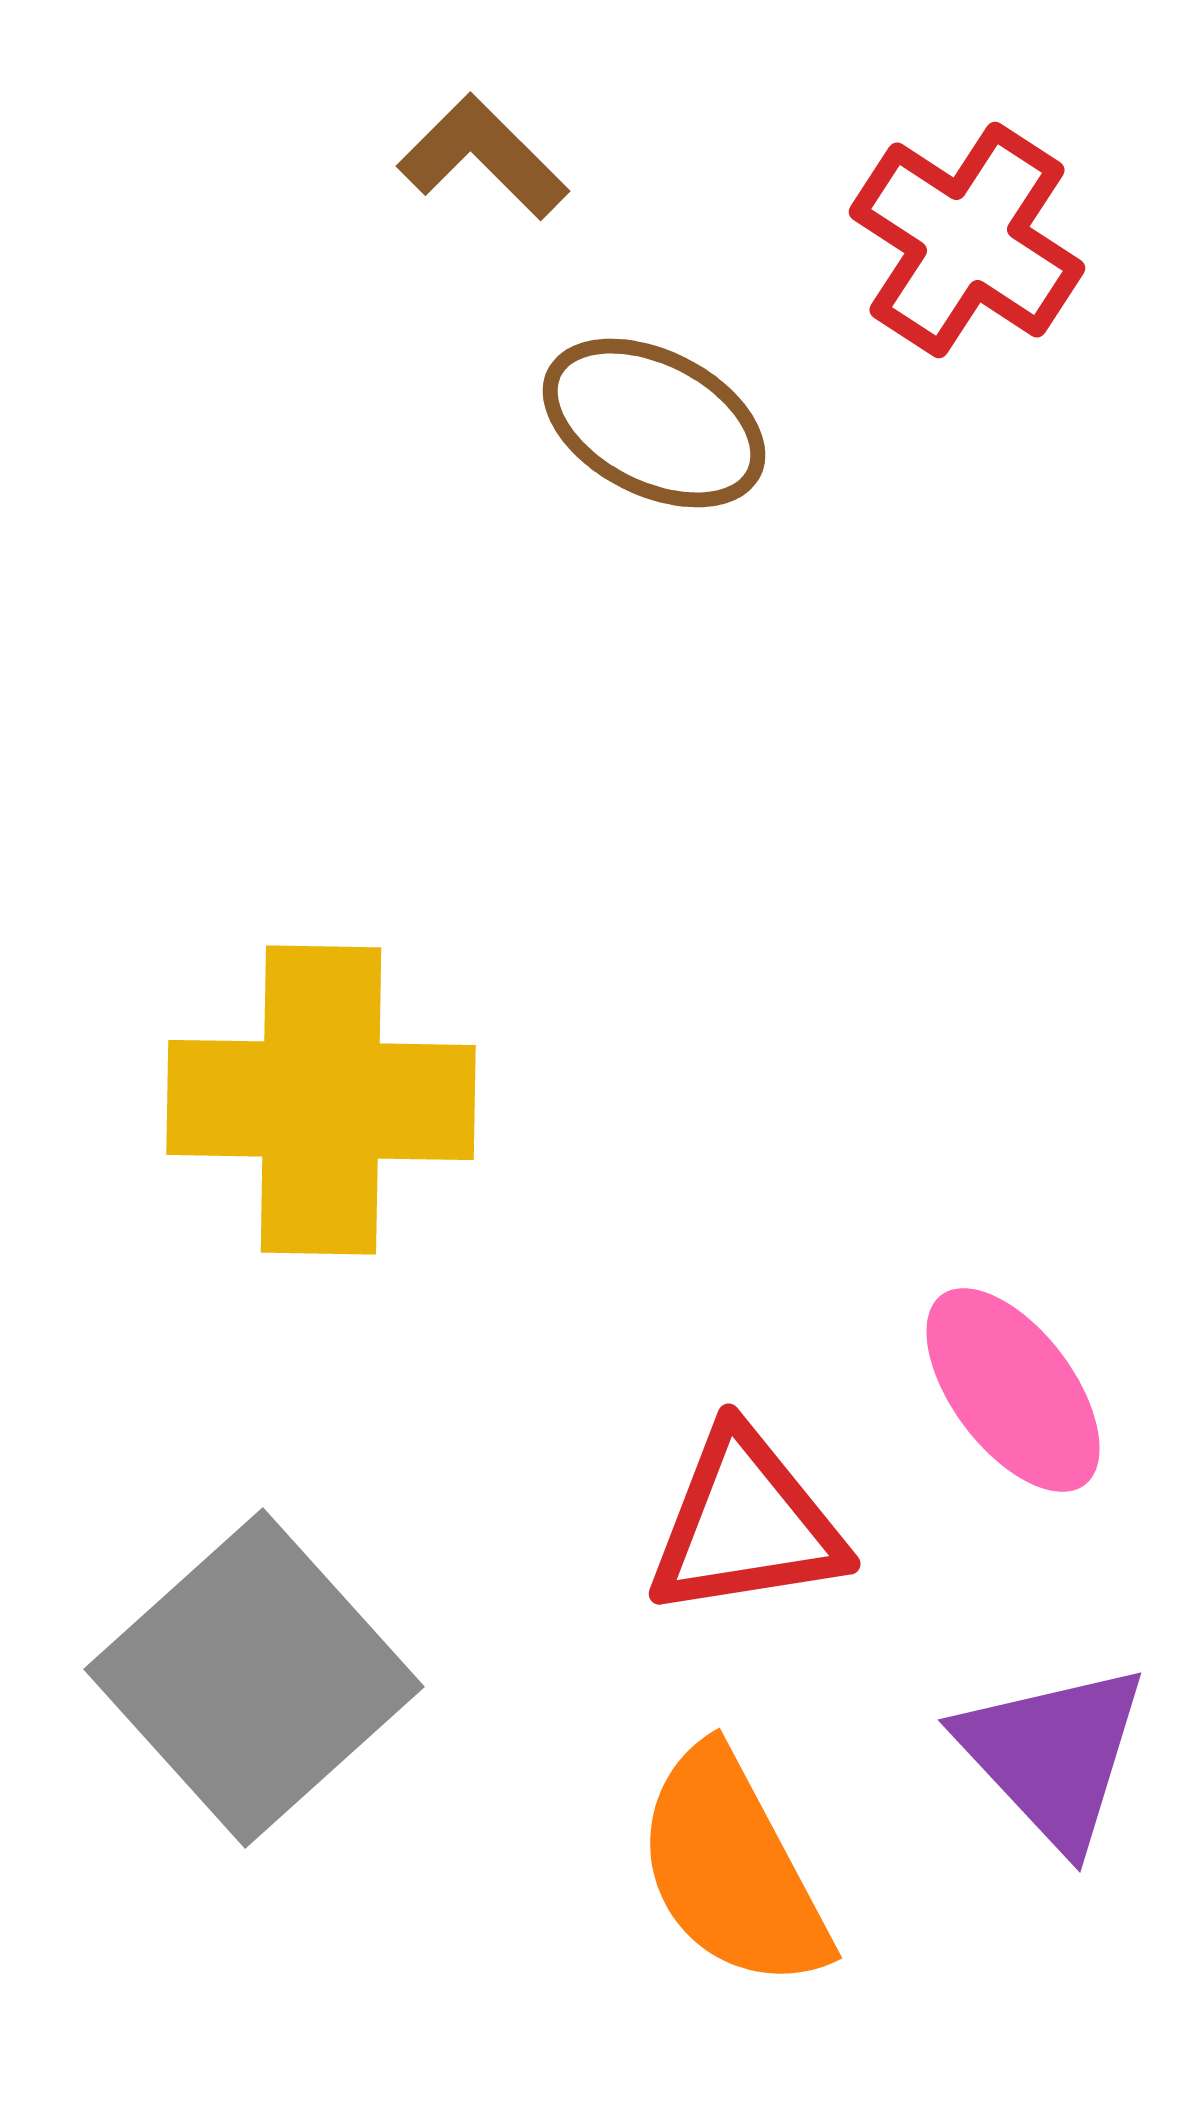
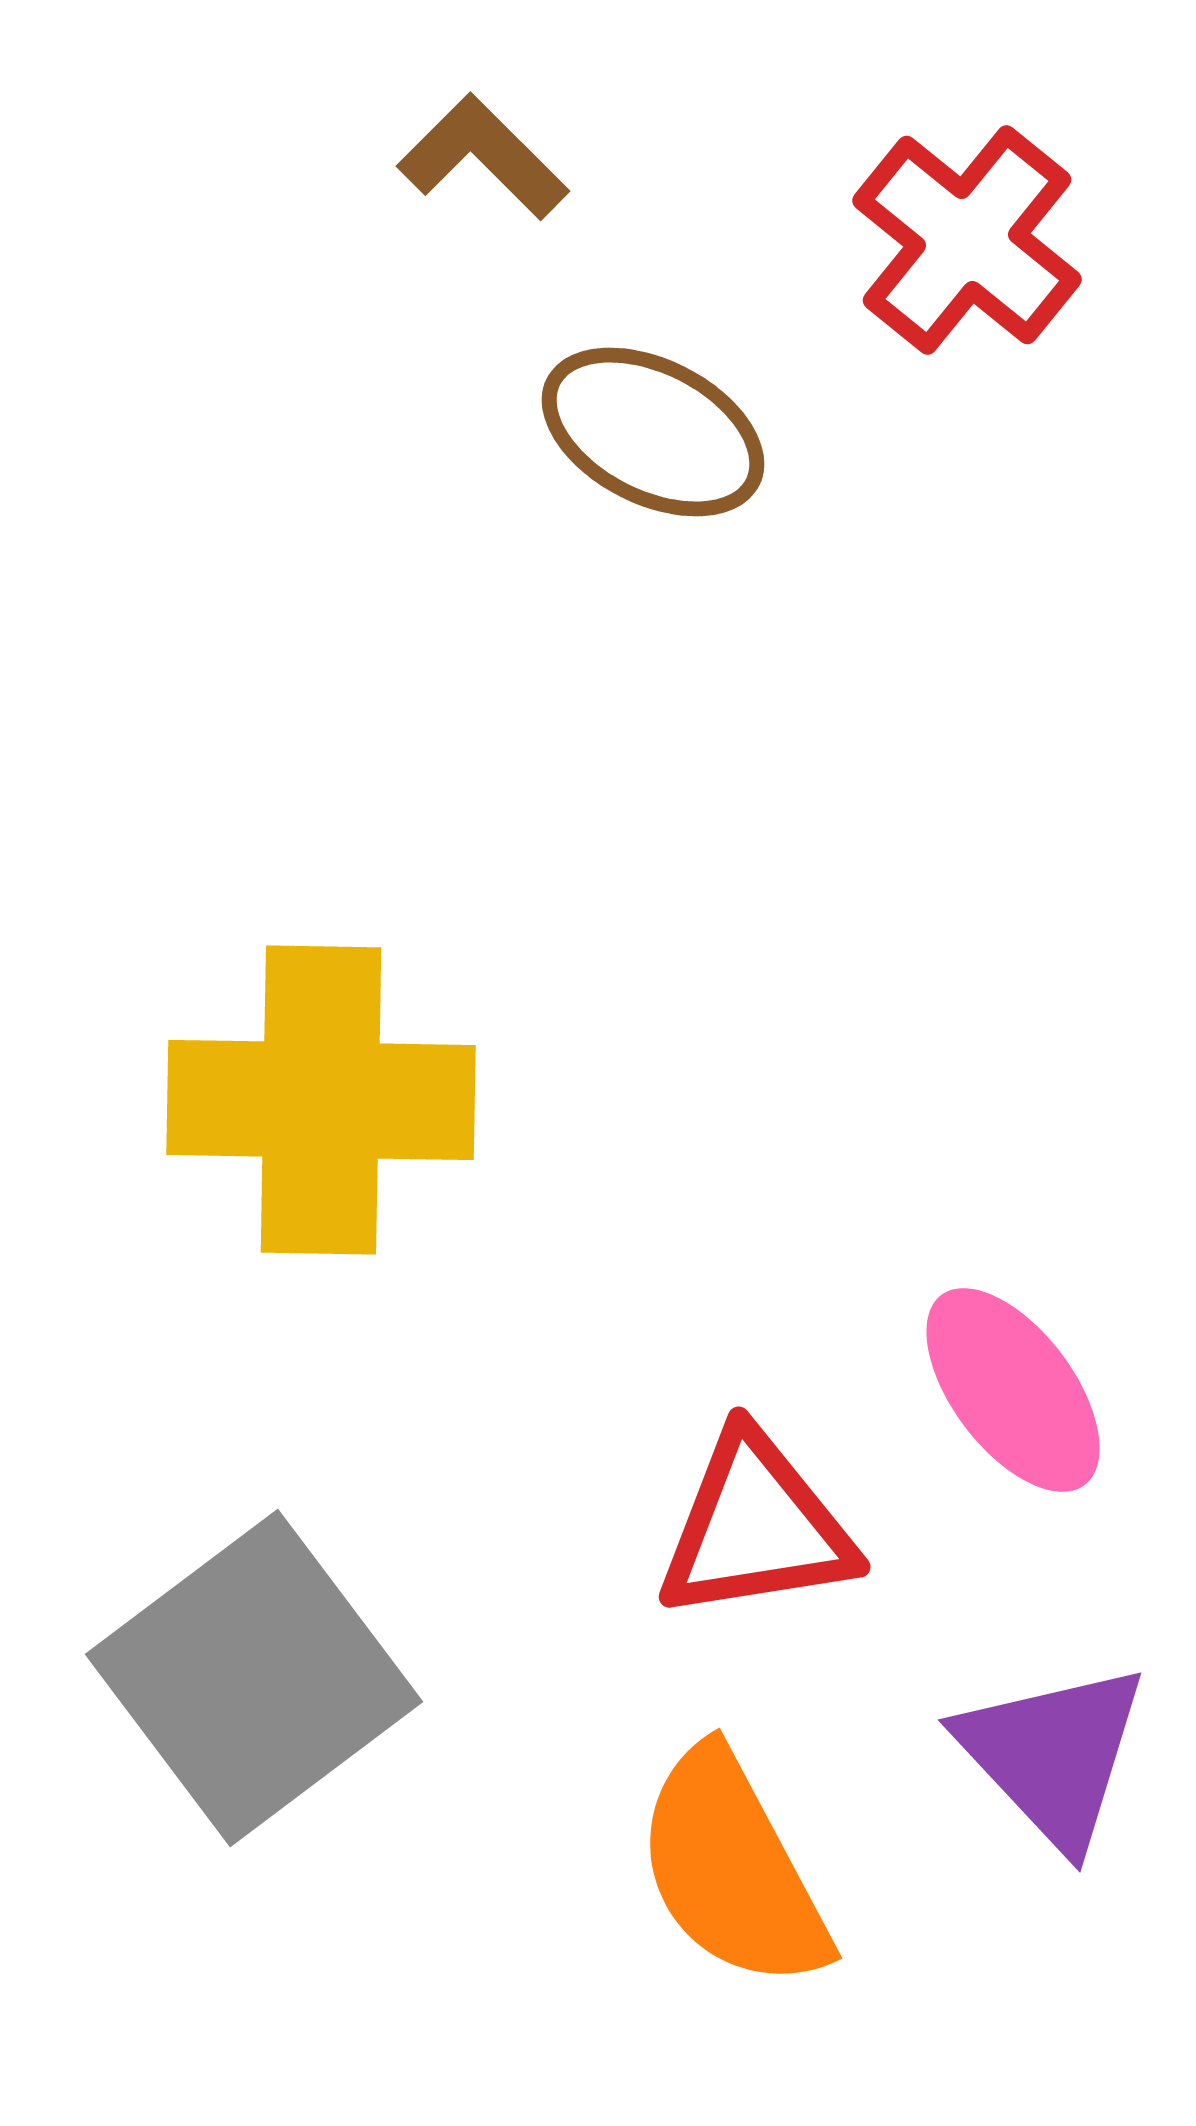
red cross: rotated 6 degrees clockwise
brown ellipse: moved 1 px left, 9 px down
red triangle: moved 10 px right, 3 px down
gray square: rotated 5 degrees clockwise
